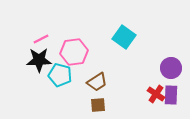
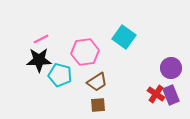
pink hexagon: moved 11 px right
purple rectangle: rotated 24 degrees counterclockwise
